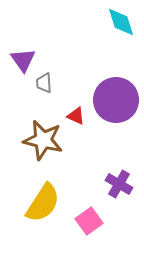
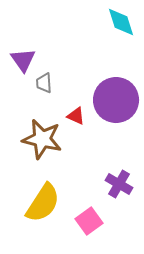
brown star: moved 1 px left, 1 px up
